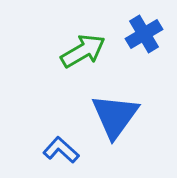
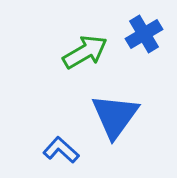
green arrow: moved 2 px right, 1 px down
